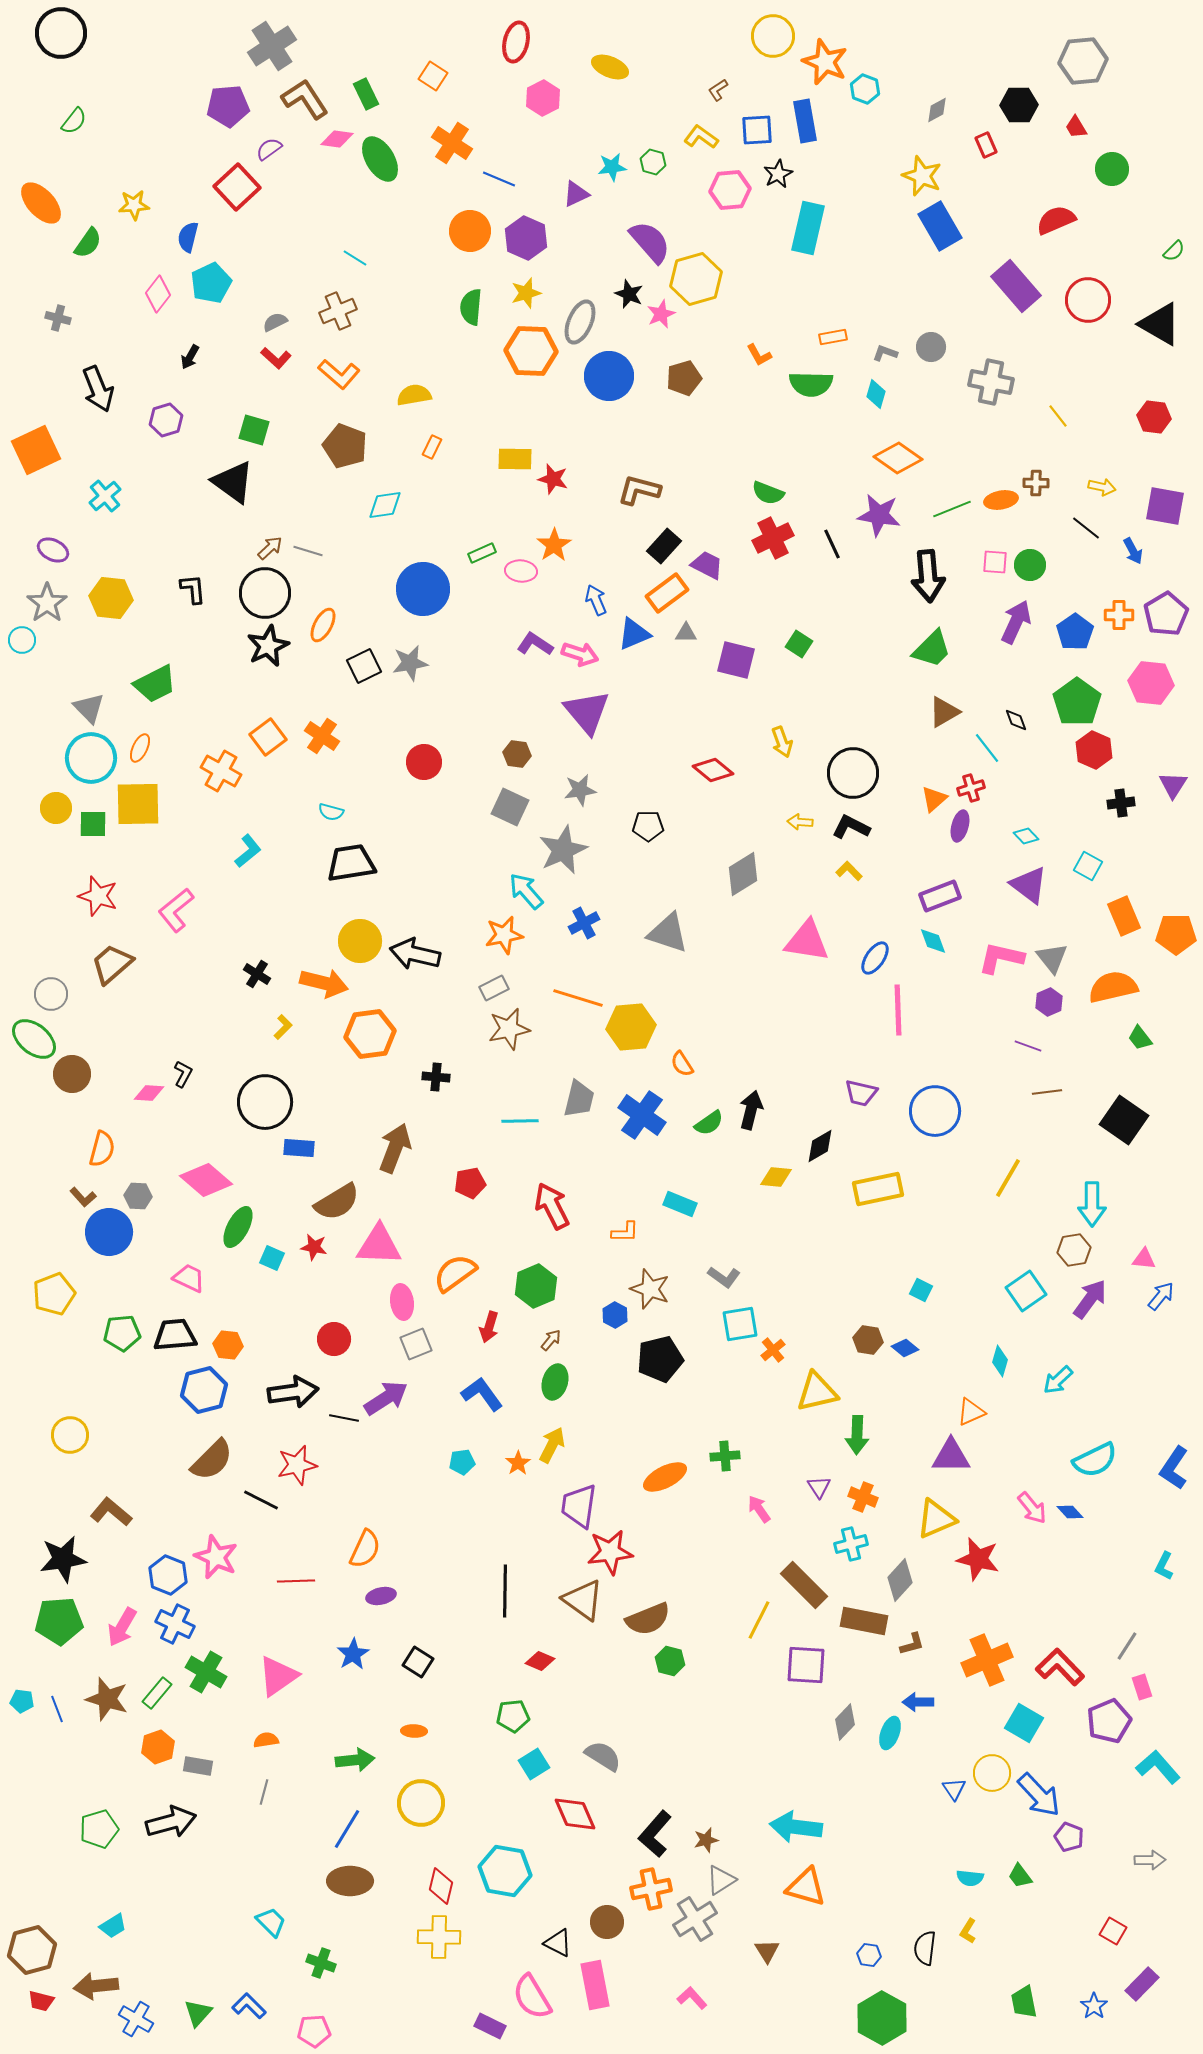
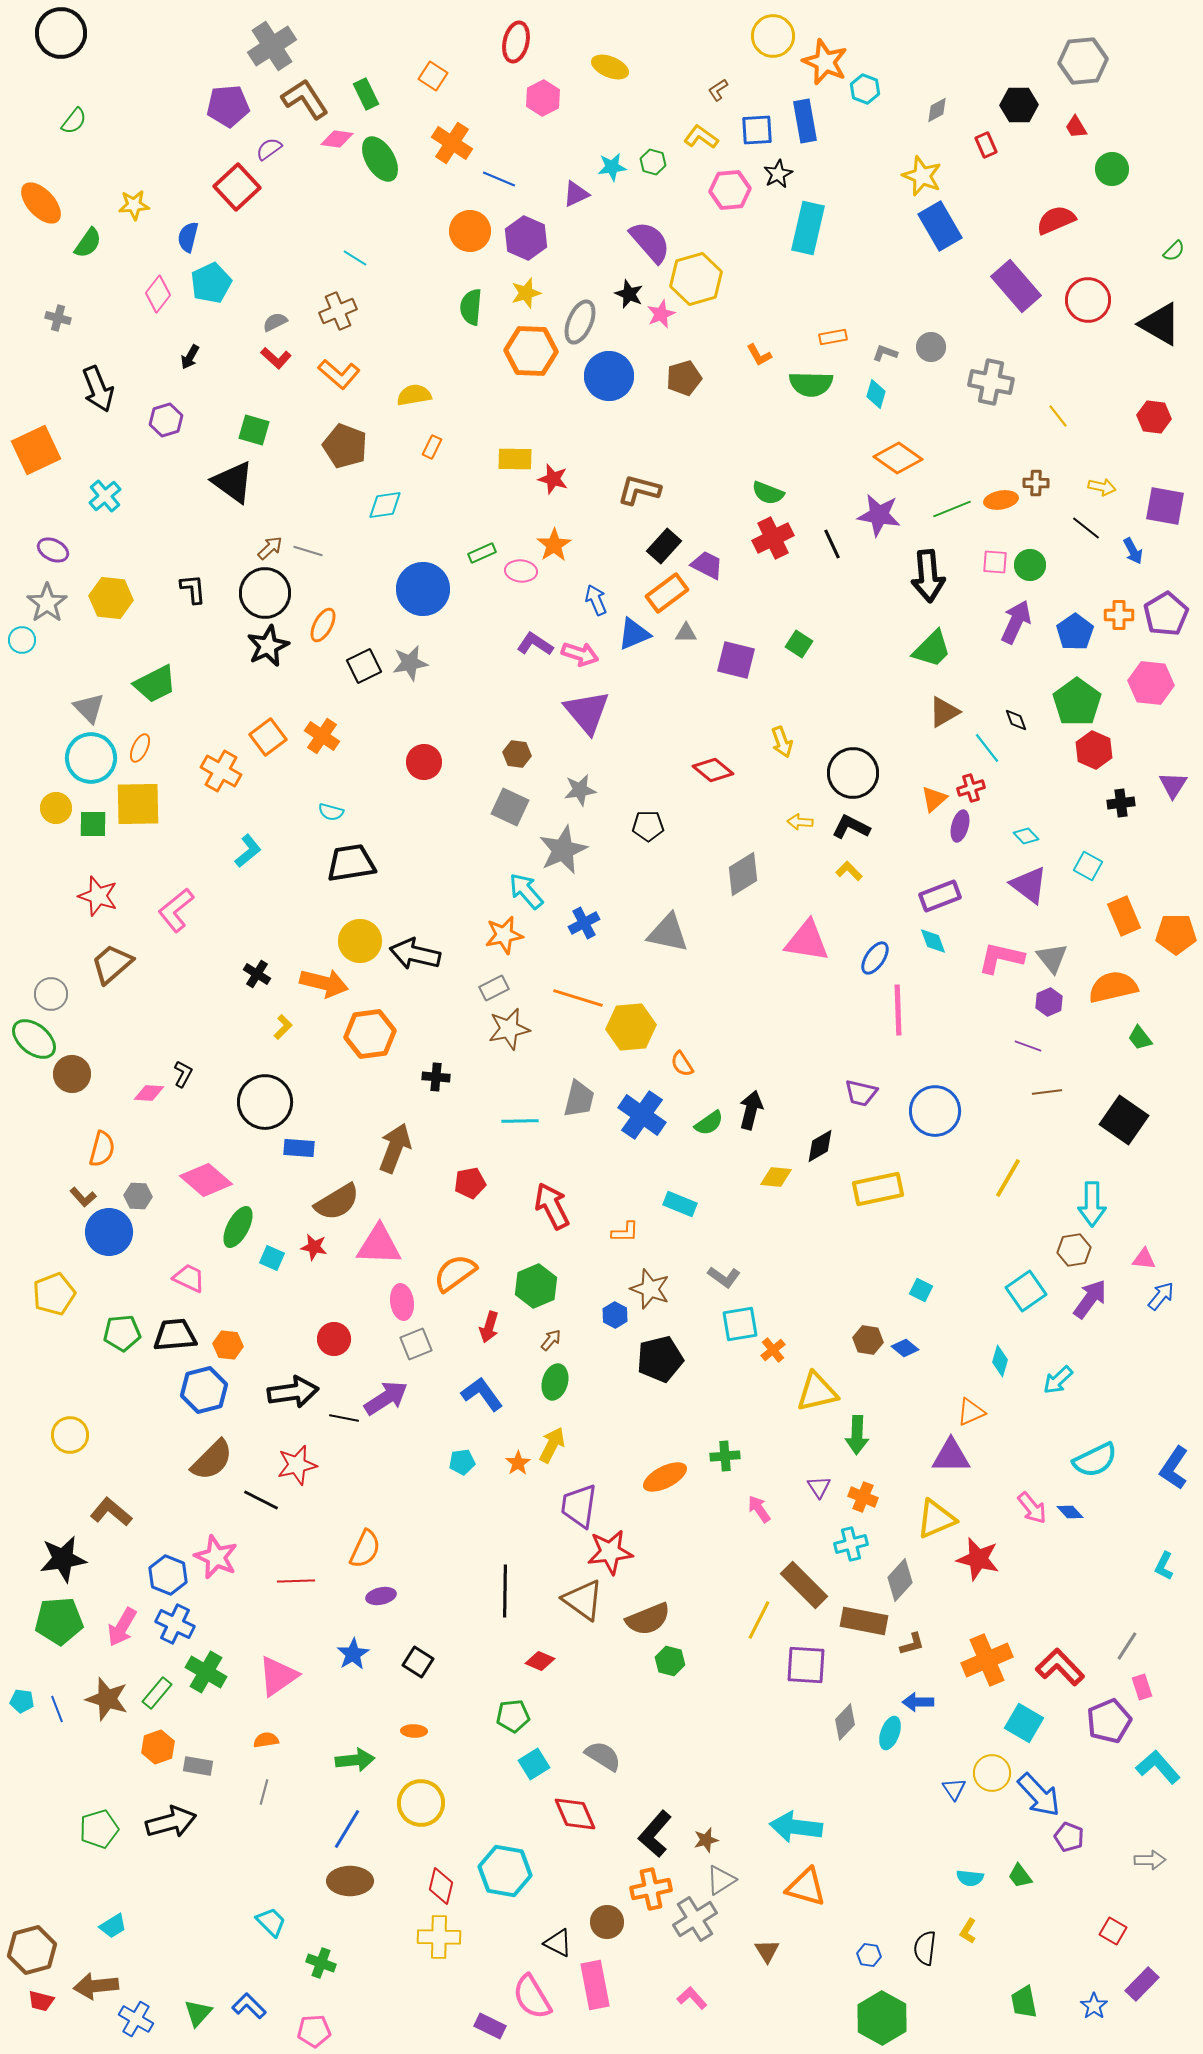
gray triangle at (668, 933): rotated 6 degrees counterclockwise
